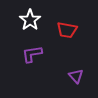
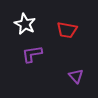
white star: moved 5 px left, 4 px down; rotated 10 degrees counterclockwise
